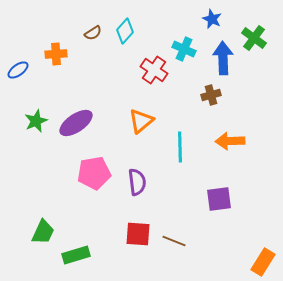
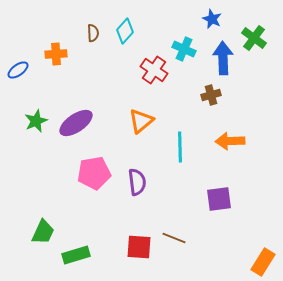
brown semicircle: rotated 60 degrees counterclockwise
red square: moved 1 px right, 13 px down
brown line: moved 3 px up
